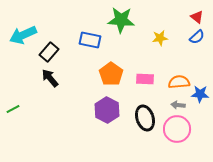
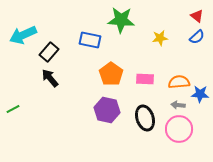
red triangle: moved 1 px up
purple hexagon: rotated 15 degrees counterclockwise
pink circle: moved 2 px right
